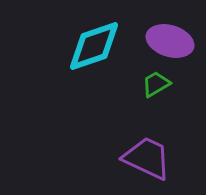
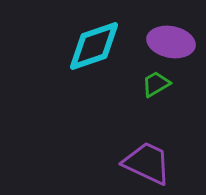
purple ellipse: moved 1 px right, 1 px down; rotated 6 degrees counterclockwise
purple trapezoid: moved 5 px down
